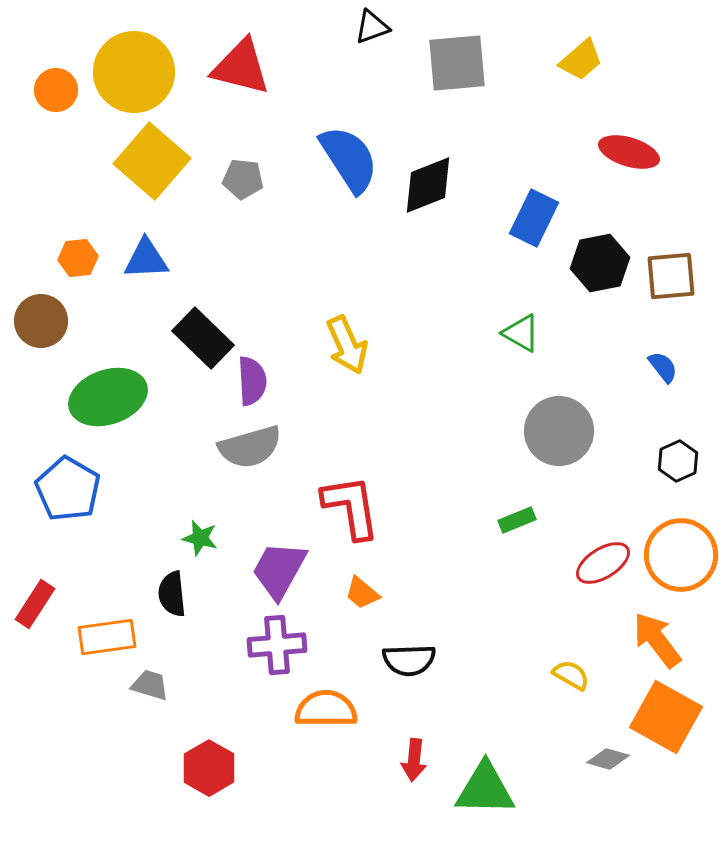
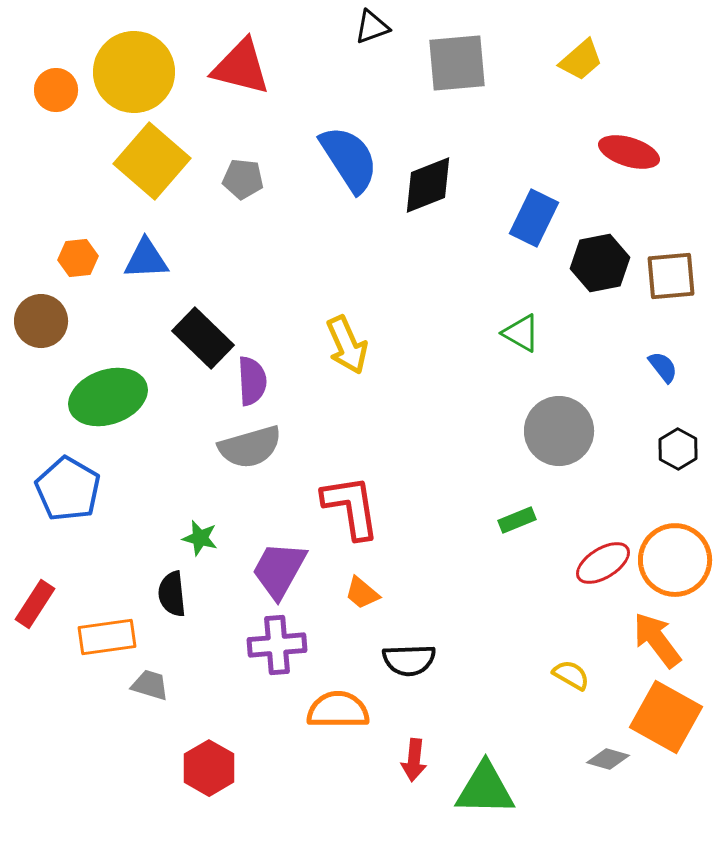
black hexagon at (678, 461): moved 12 px up; rotated 6 degrees counterclockwise
orange circle at (681, 555): moved 6 px left, 5 px down
orange semicircle at (326, 709): moved 12 px right, 1 px down
